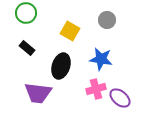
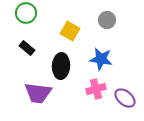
black ellipse: rotated 15 degrees counterclockwise
purple ellipse: moved 5 px right
